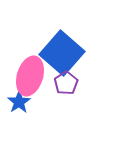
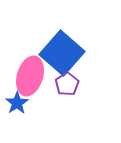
purple pentagon: moved 1 px right, 1 px down
blue star: moved 2 px left, 1 px down
